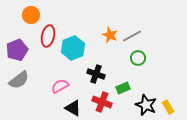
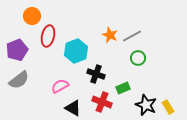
orange circle: moved 1 px right, 1 px down
cyan hexagon: moved 3 px right, 3 px down
